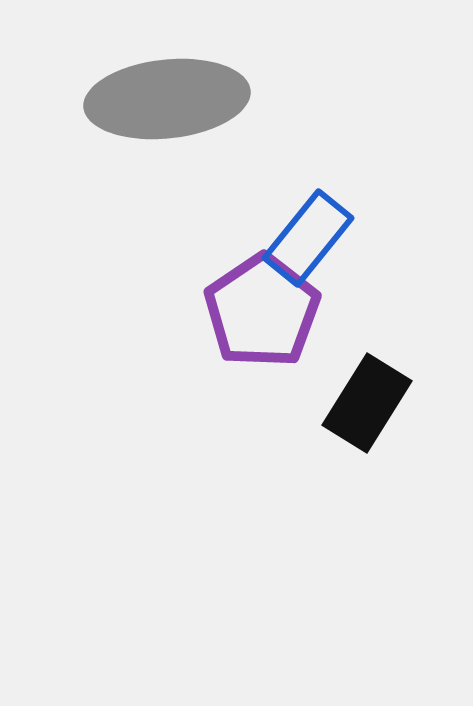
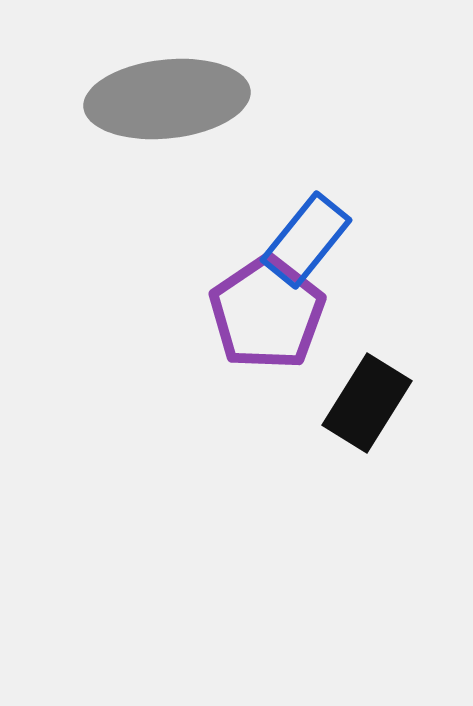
blue rectangle: moved 2 px left, 2 px down
purple pentagon: moved 5 px right, 2 px down
